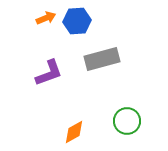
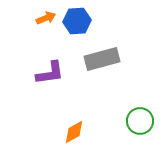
purple L-shape: moved 1 px right; rotated 12 degrees clockwise
green circle: moved 13 px right
